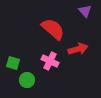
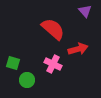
pink cross: moved 3 px right, 3 px down
